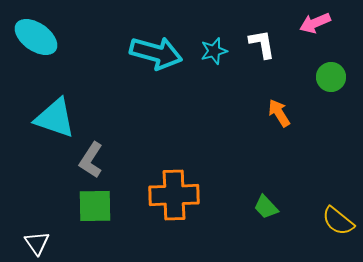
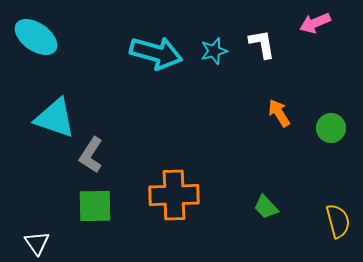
green circle: moved 51 px down
gray L-shape: moved 5 px up
yellow semicircle: rotated 144 degrees counterclockwise
